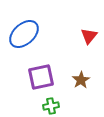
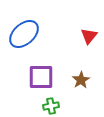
purple square: rotated 12 degrees clockwise
